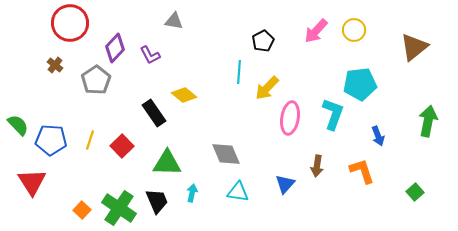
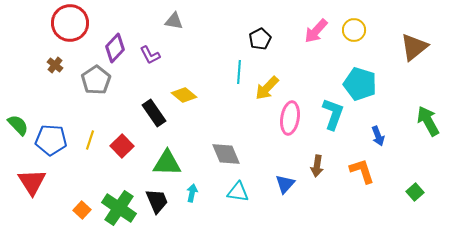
black pentagon: moved 3 px left, 2 px up
cyan pentagon: rotated 24 degrees clockwise
green arrow: rotated 40 degrees counterclockwise
